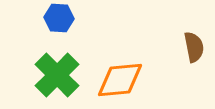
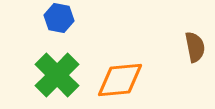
blue hexagon: rotated 8 degrees clockwise
brown semicircle: moved 1 px right
